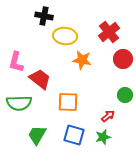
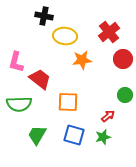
orange star: rotated 18 degrees counterclockwise
green semicircle: moved 1 px down
